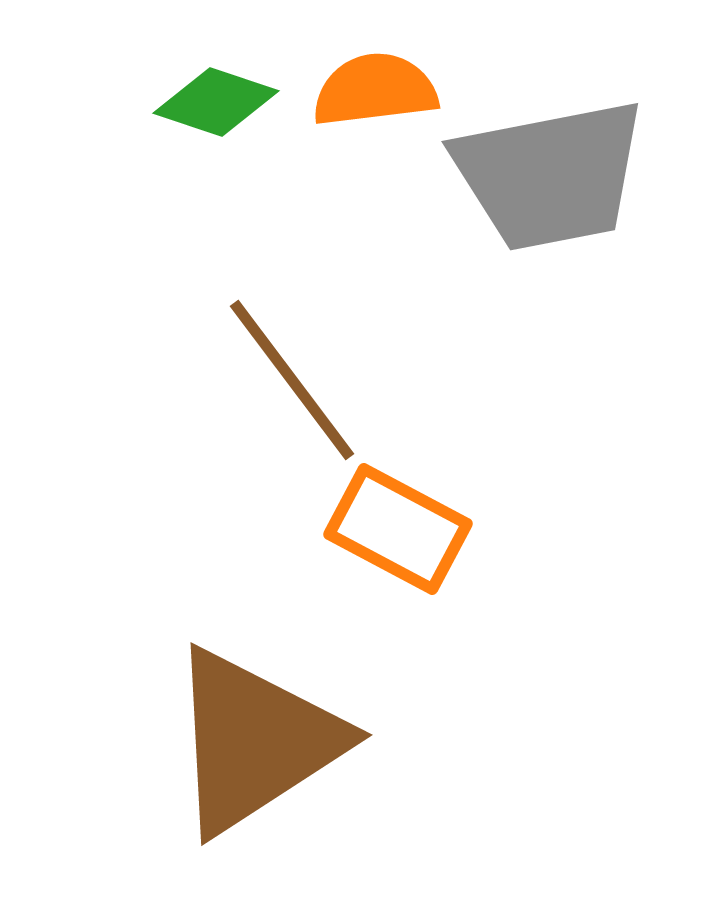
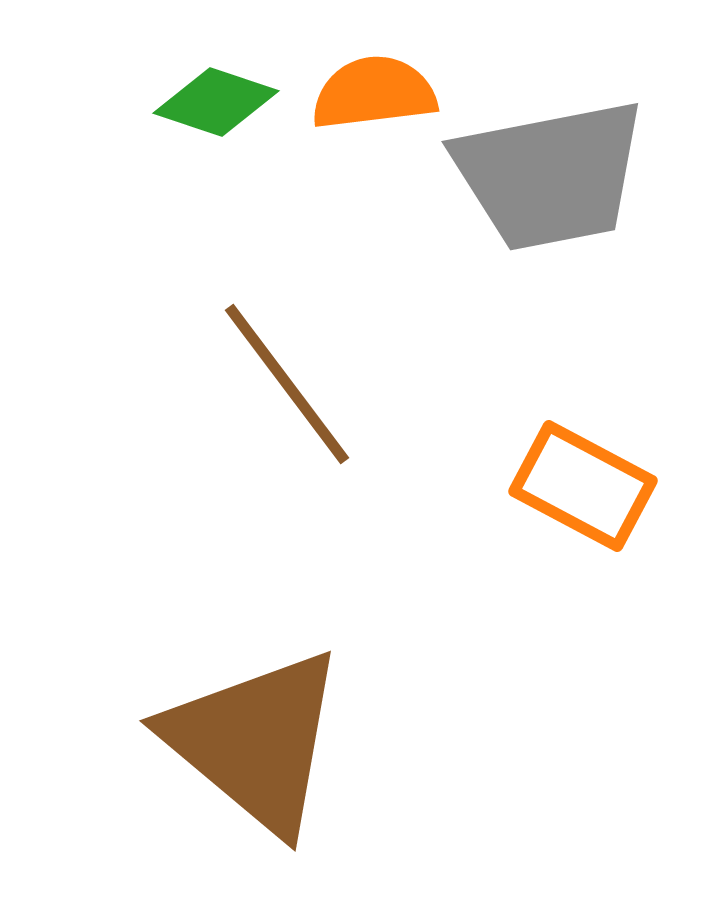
orange semicircle: moved 1 px left, 3 px down
brown line: moved 5 px left, 4 px down
orange rectangle: moved 185 px right, 43 px up
brown triangle: rotated 47 degrees counterclockwise
